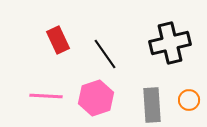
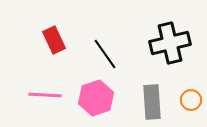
red rectangle: moved 4 px left
pink line: moved 1 px left, 1 px up
orange circle: moved 2 px right
gray rectangle: moved 3 px up
